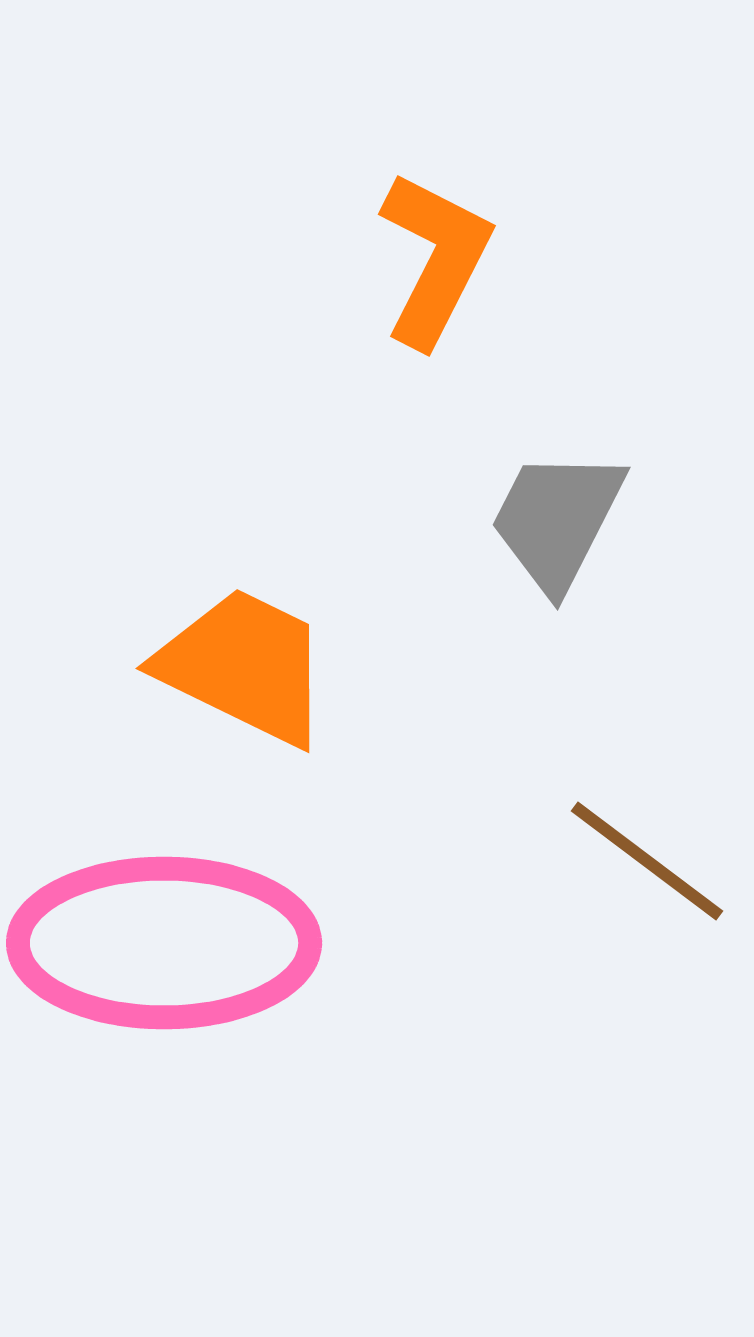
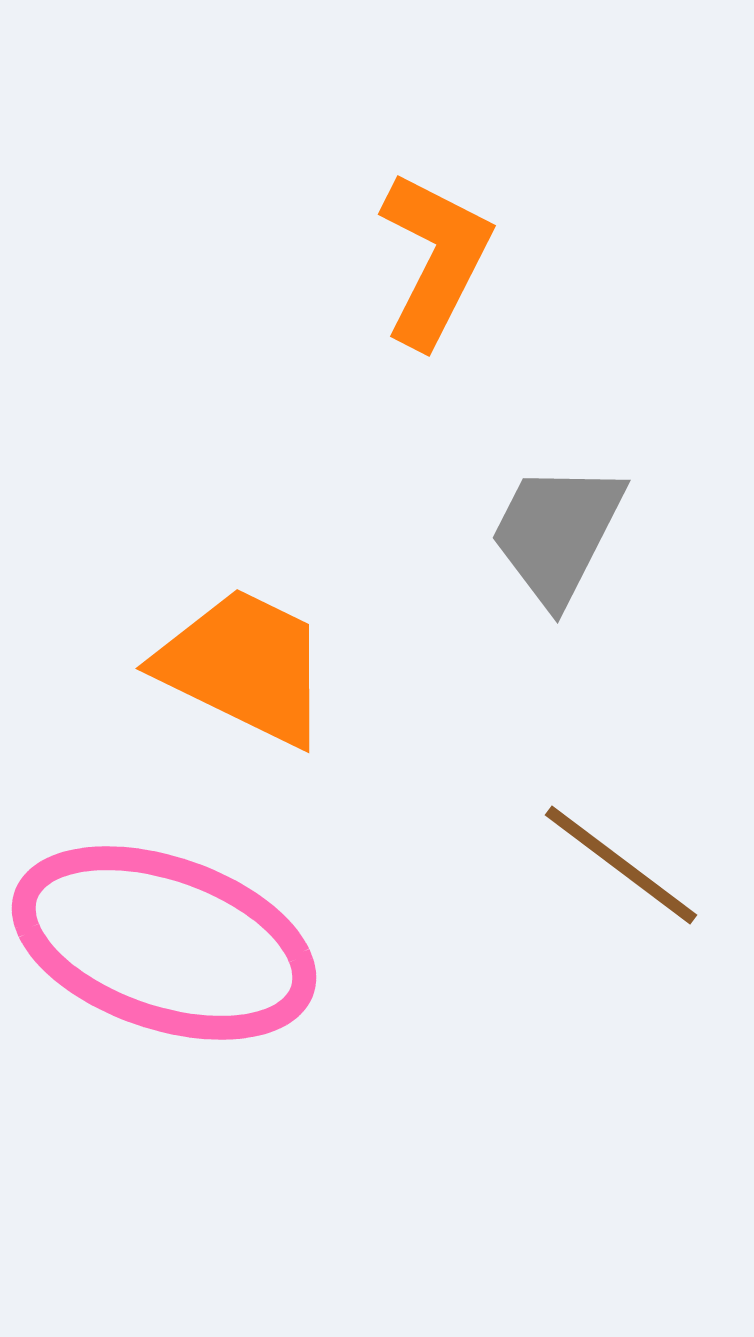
gray trapezoid: moved 13 px down
brown line: moved 26 px left, 4 px down
pink ellipse: rotated 19 degrees clockwise
